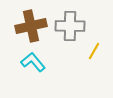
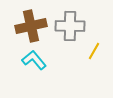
cyan L-shape: moved 1 px right, 2 px up
